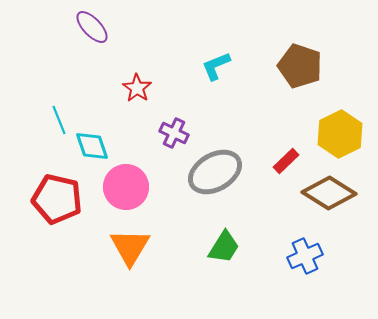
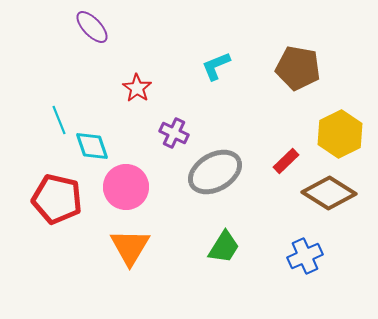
brown pentagon: moved 2 px left, 2 px down; rotated 9 degrees counterclockwise
